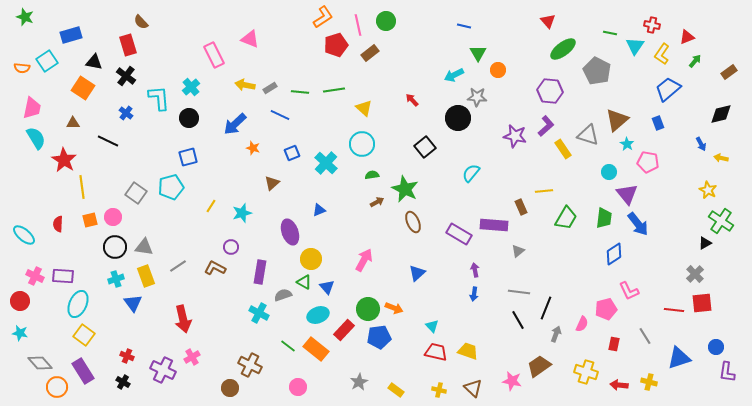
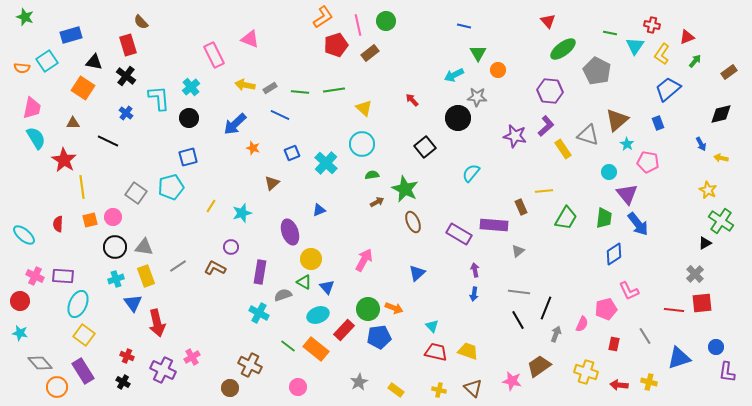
red arrow at (183, 319): moved 26 px left, 4 px down
